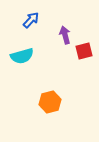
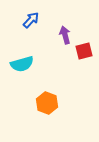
cyan semicircle: moved 8 px down
orange hexagon: moved 3 px left, 1 px down; rotated 25 degrees counterclockwise
